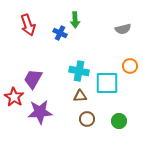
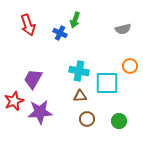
green arrow: rotated 21 degrees clockwise
red star: moved 4 px down; rotated 18 degrees clockwise
